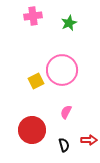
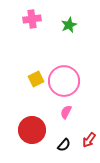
pink cross: moved 1 px left, 3 px down
green star: moved 2 px down
pink circle: moved 2 px right, 11 px down
yellow square: moved 2 px up
red arrow: rotated 126 degrees clockwise
black semicircle: rotated 56 degrees clockwise
